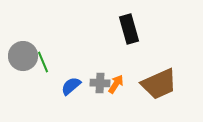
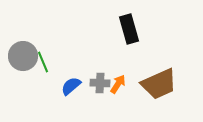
orange arrow: moved 2 px right
